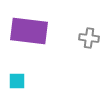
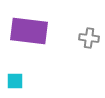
cyan square: moved 2 px left
